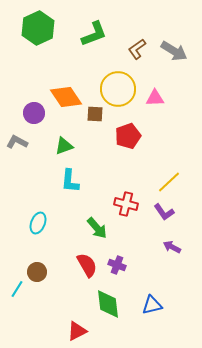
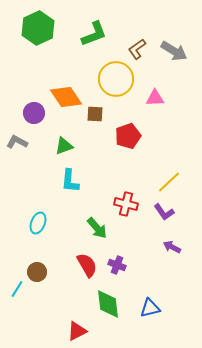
yellow circle: moved 2 px left, 10 px up
blue triangle: moved 2 px left, 3 px down
